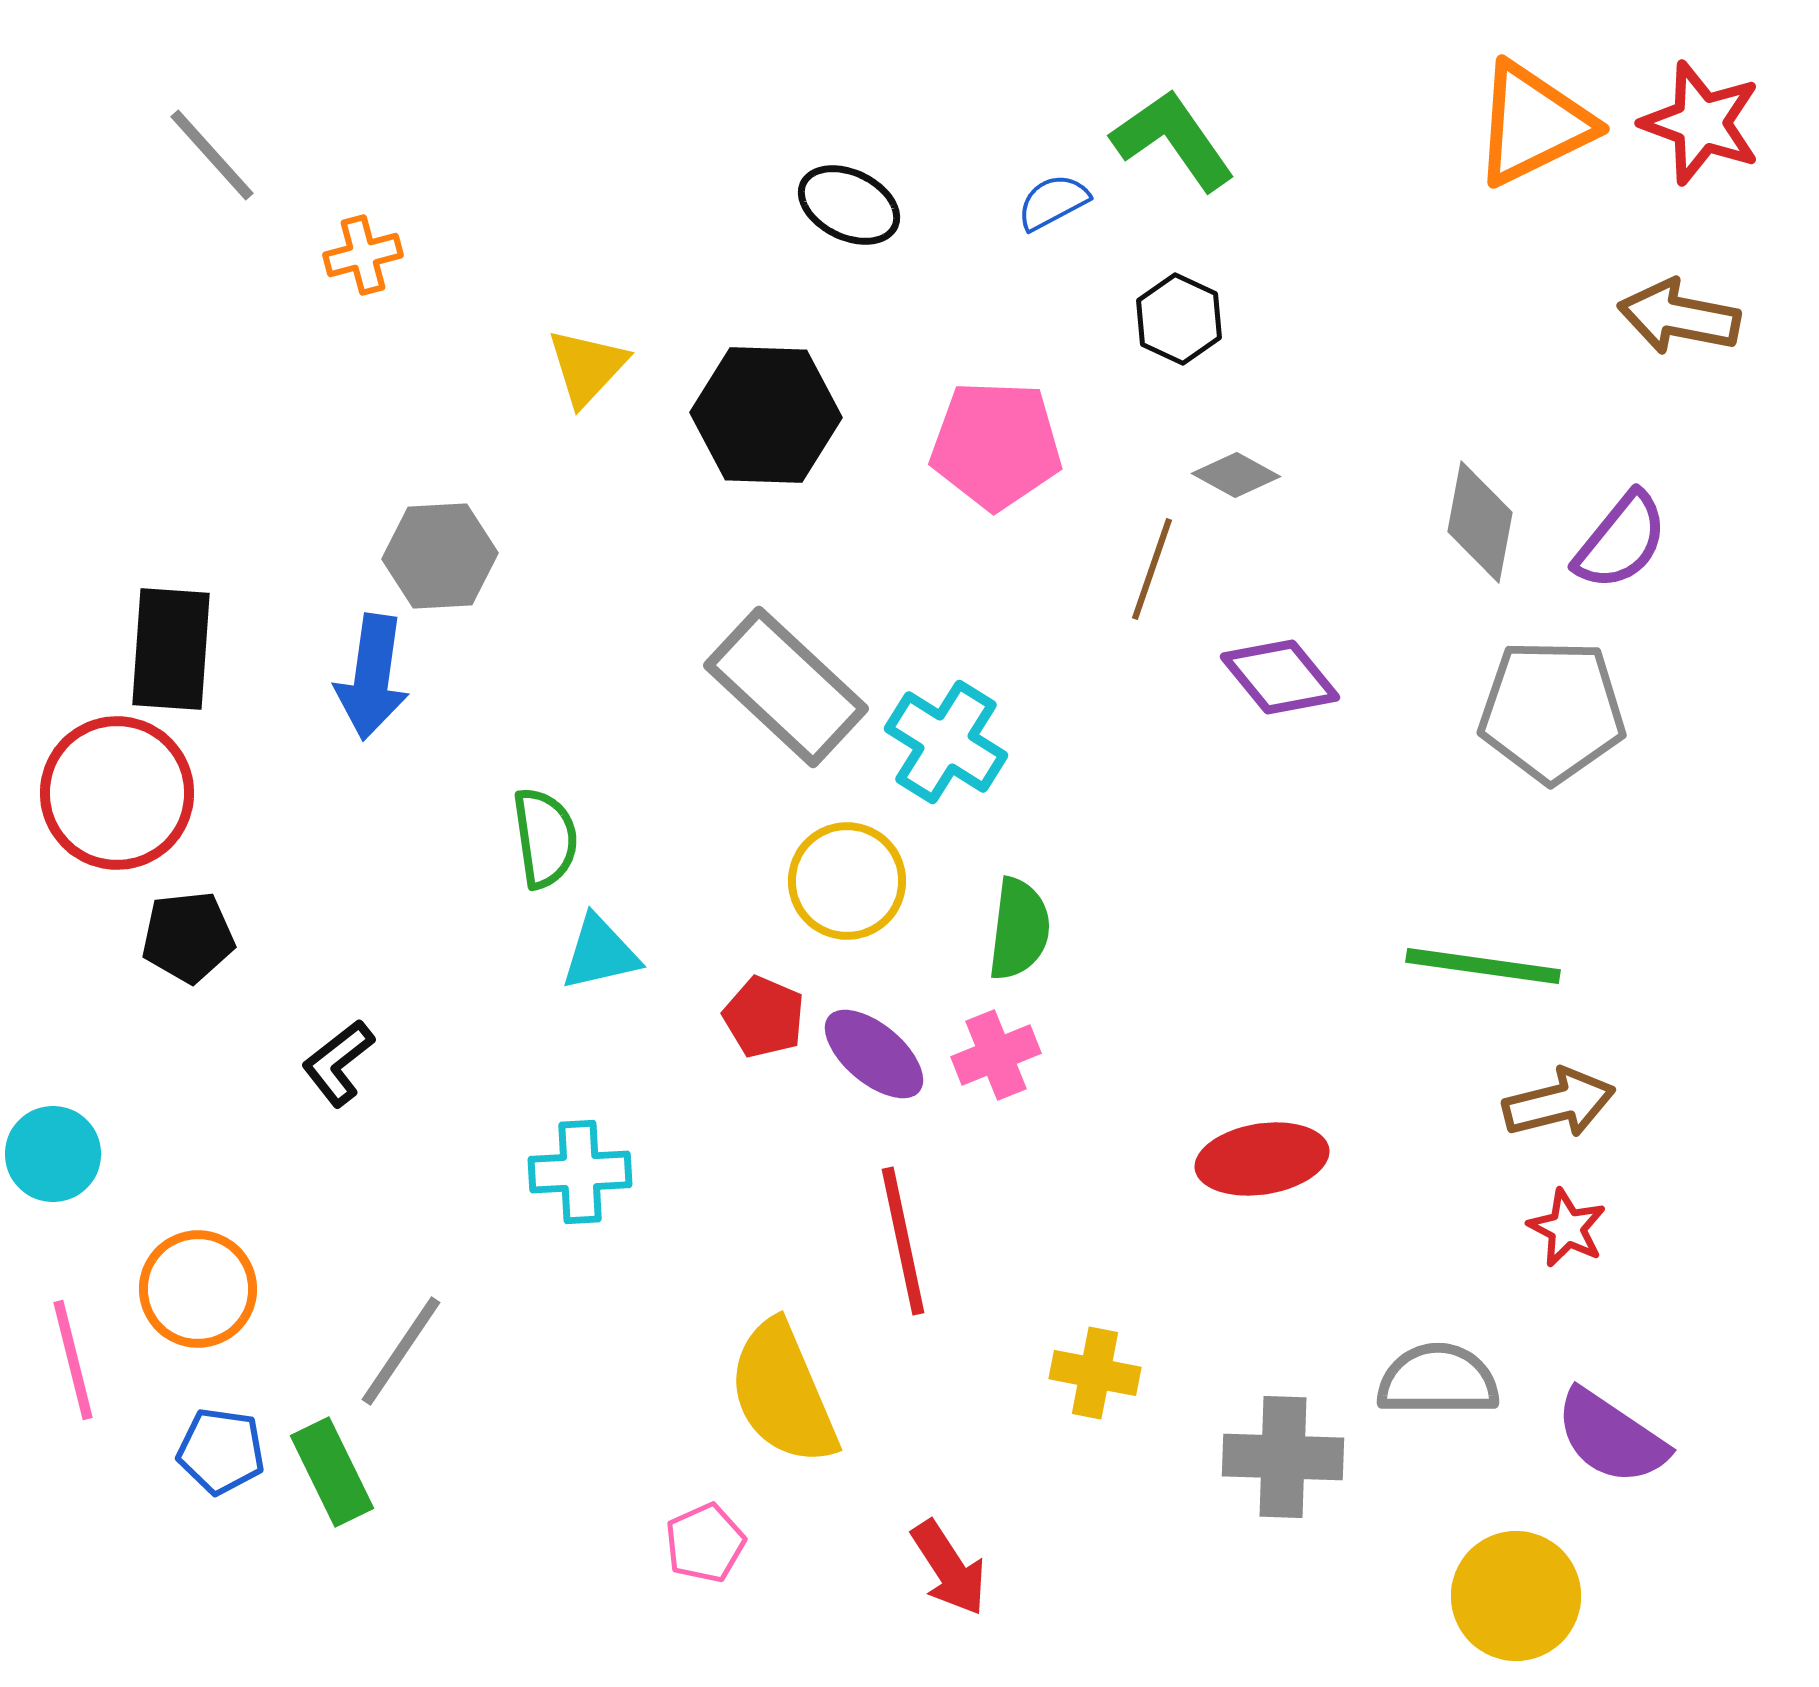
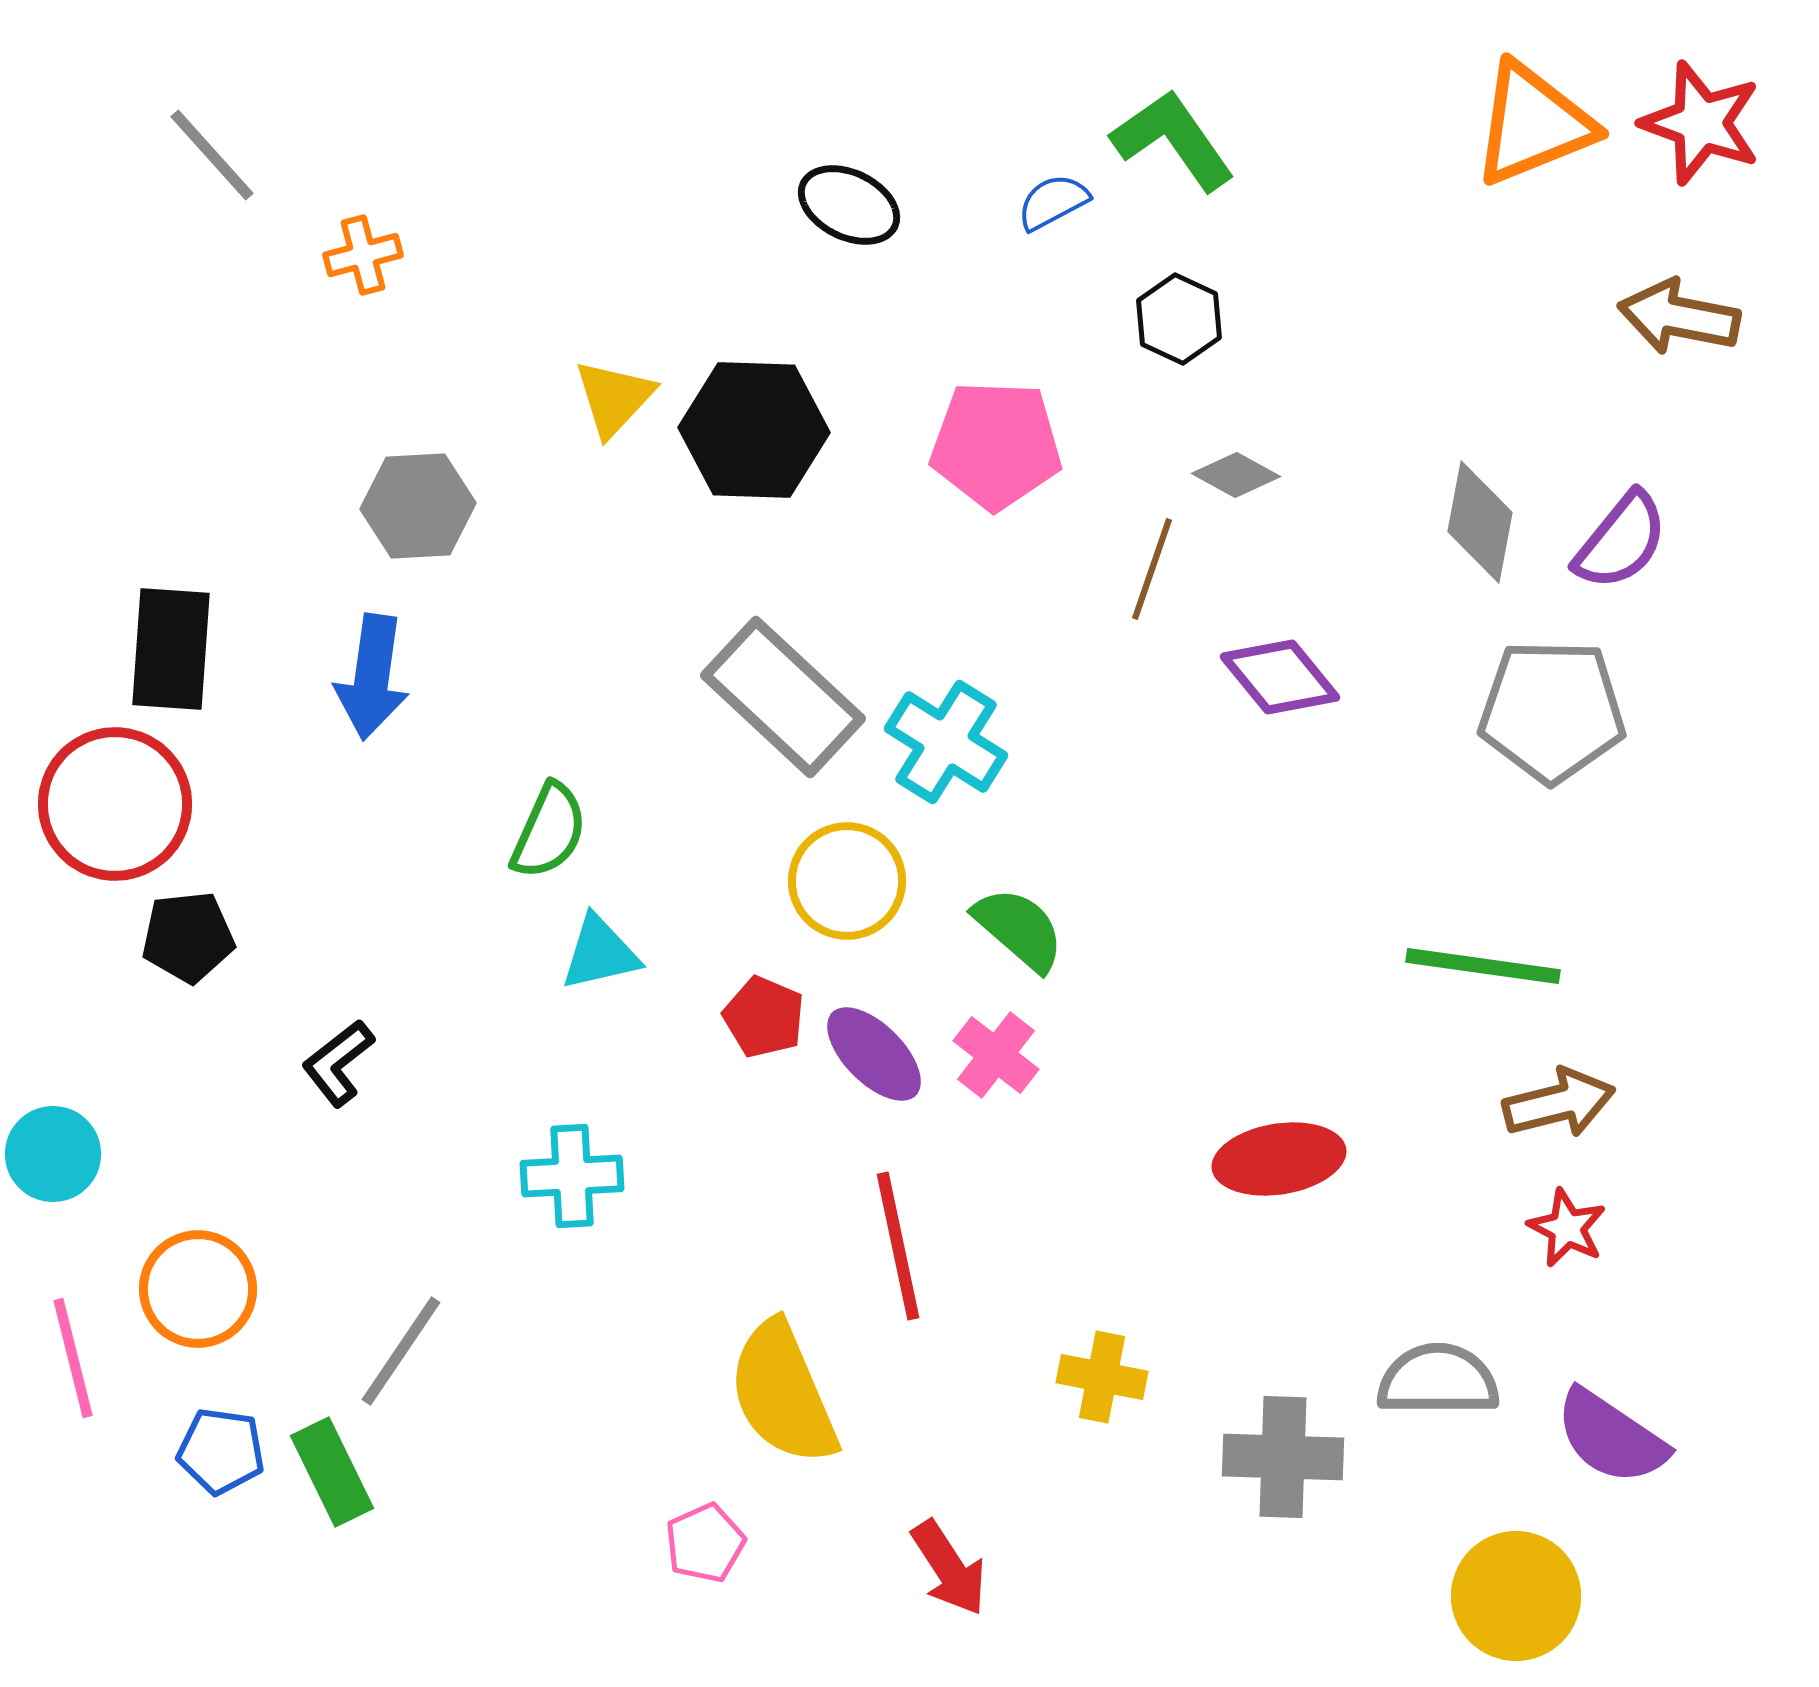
orange triangle at (1533, 124): rotated 4 degrees clockwise
yellow triangle at (587, 367): moved 27 px right, 31 px down
black hexagon at (766, 415): moved 12 px left, 15 px down
gray hexagon at (440, 556): moved 22 px left, 50 px up
gray rectangle at (786, 687): moved 3 px left, 10 px down
red circle at (117, 793): moved 2 px left, 11 px down
green semicircle at (545, 838): moved 4 px right, 7 px up; rotated 32 degrees clockwise
green semicircle at (1019, 929): rotated 56 degrees counterclockwise
purple ellipse at (874, 1054): rotated 5 degrees clockwise
pink cross at (996, 1055): rotated 30 degrees counterclockwise
red ellipse at (1262, 1159): moved 17 px right
cyan cross at (580, 1172): moved 8 px left, 4 px down
red line at (903, 1241): moved 5 px left, 5 px down
pink line at (73, 1360): moved 2 px up
yellow cross at (1095, 1373): moved 7 px right, 4 px down
